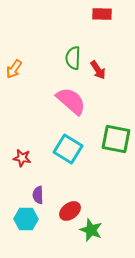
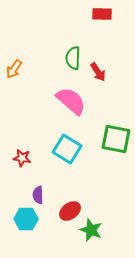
red arrow: moved 2 px down
cyan square: moved 1 px left
